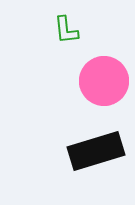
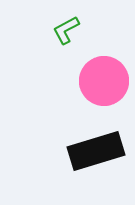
green L-shape: rotated 68 degrees clockwise
